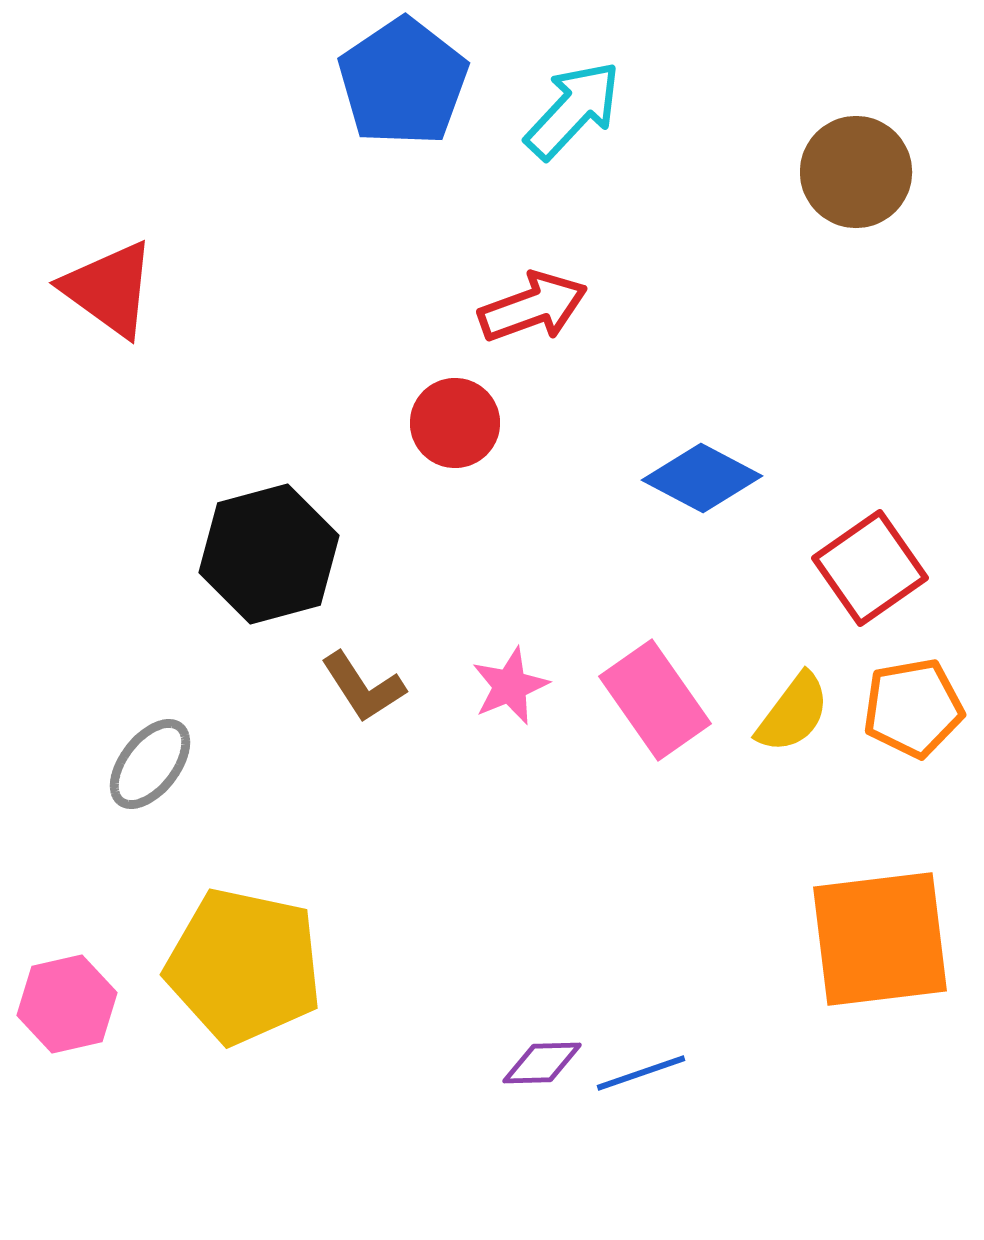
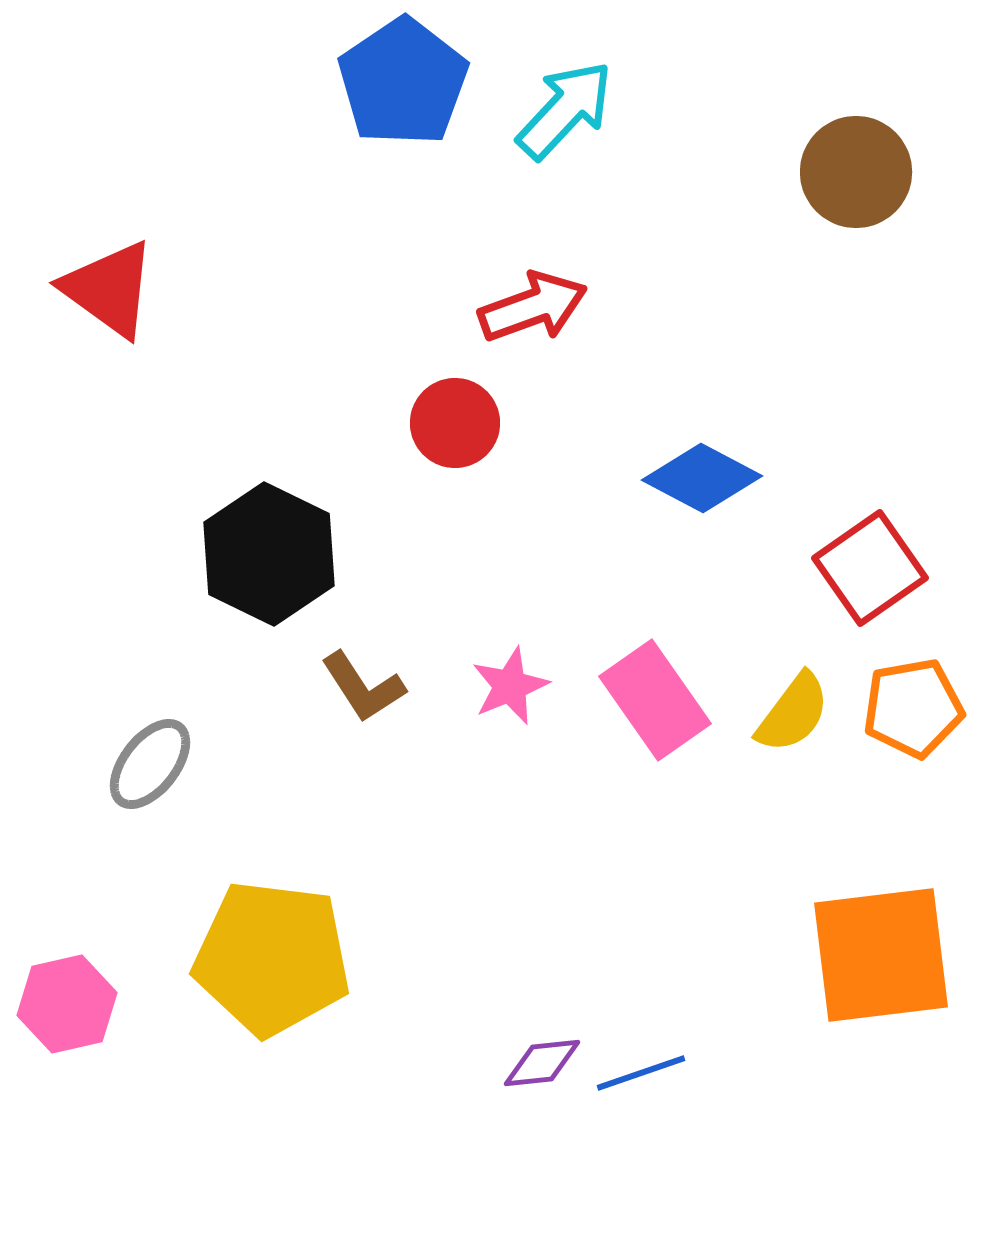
cyan arrow: moved 8 px left
black hexagon: rotated 19 degrees counterclockwise
orange square: moved 1 px right, 16 px down
yellow pentagon: moved 28 px right, 8 px up; rotated 5 degrees counterclockwise
purple diamond: rotated 4 degrees counterclockwise
